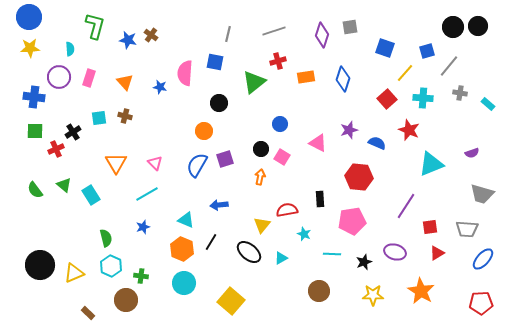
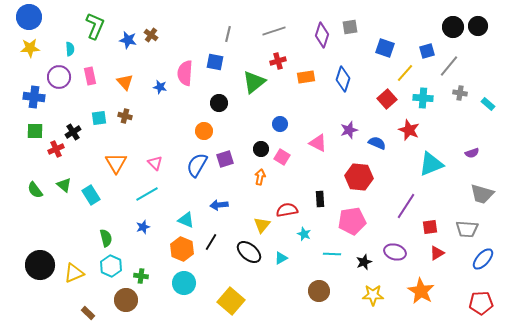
green L-shape at (95, 26): rotated 8 degrees clockwise
pink rectangle at (89, 78): moved 1 px right, 2 px up; rotated 30 degrees counterclockwise
